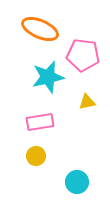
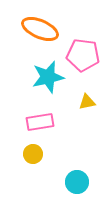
yellow circle: moved 3 px left, 2 px up
